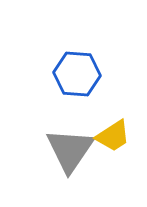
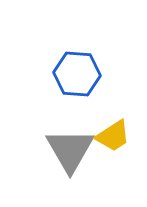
gray triangle: rotated 4 degrees counterclockwise
